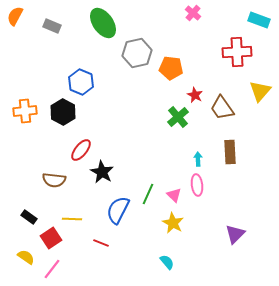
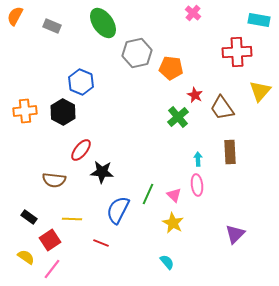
cyan rectangle: rotated 10 degrees counterclockwise
black star: rotated 25 degrees counterclockwise
red square: moved 1 px left, 2 px down
